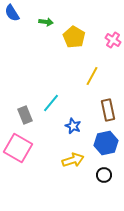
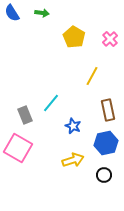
green arrow: moved 4 px left, 9 px up
pink cross: moved 3 px left, 1 px up; rotated 14 degrees clockwise
